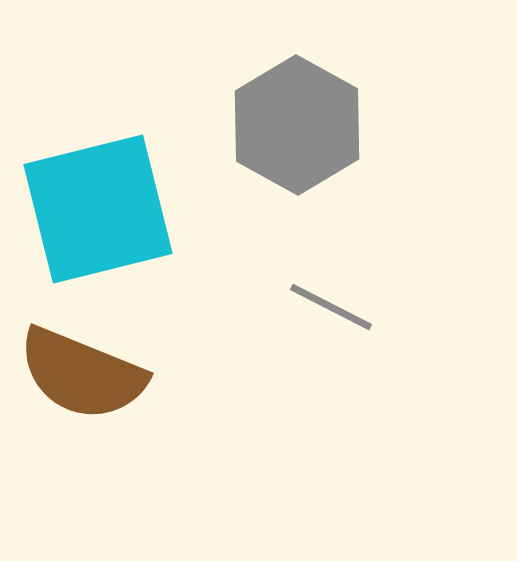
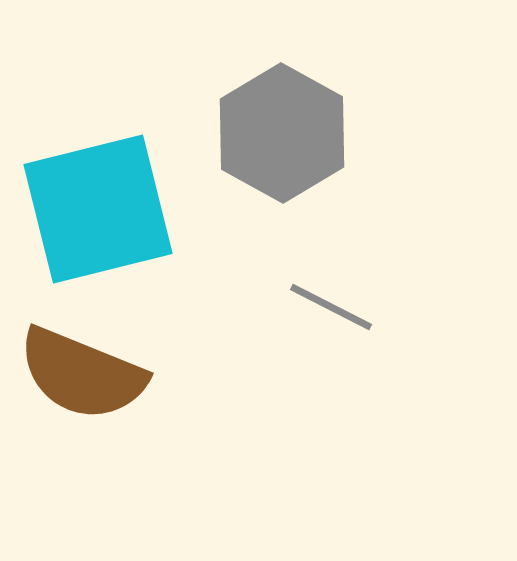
gray hexagon: moved 15 px left, 8 px down
